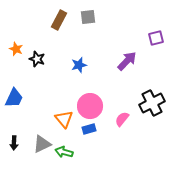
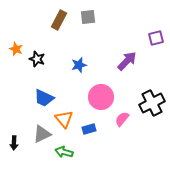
blue trapezoid: moved 30 px right; rotated 90 degrees clockwise
pink circle: moved 11 px right, 9 px up
gray triangle: moved 10 px up
